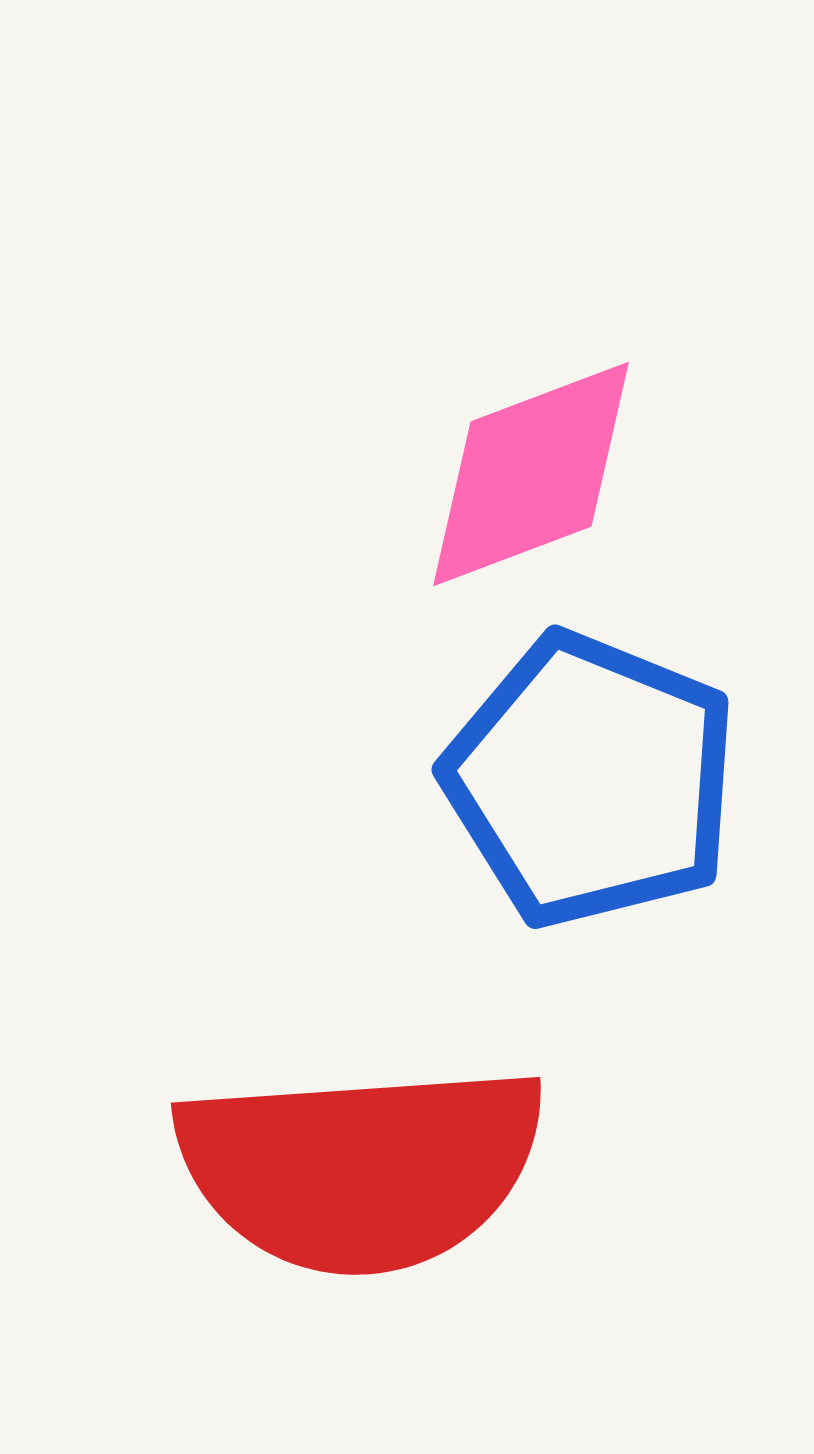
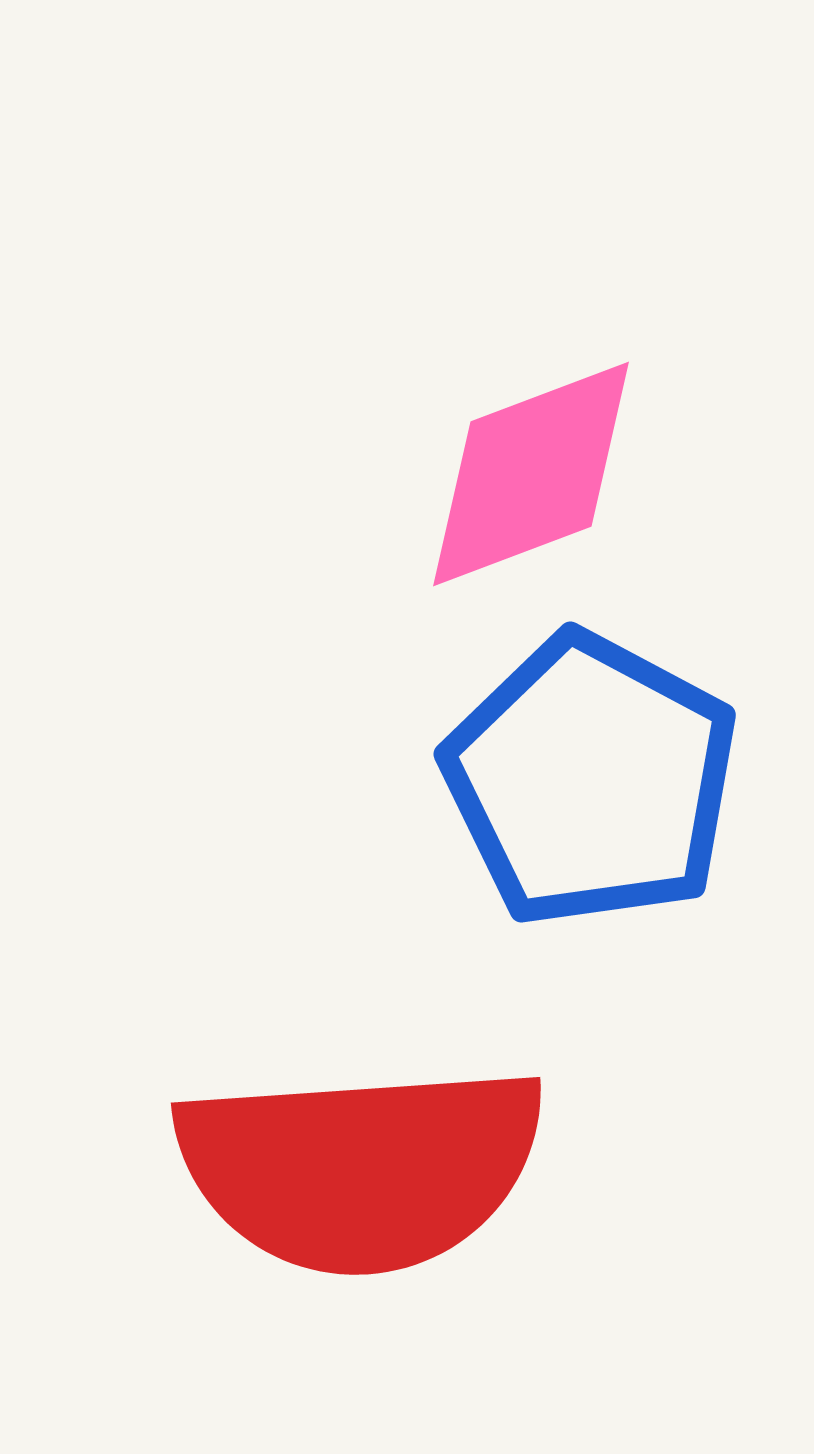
blue pentagon: rotated 6 degrees clockwise
